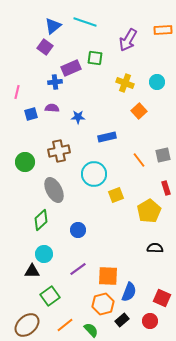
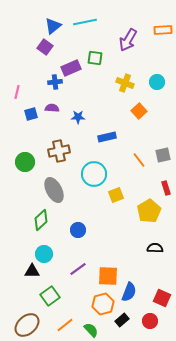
cyan line at (85, 22): rotated 30 degrees counterclockwise
